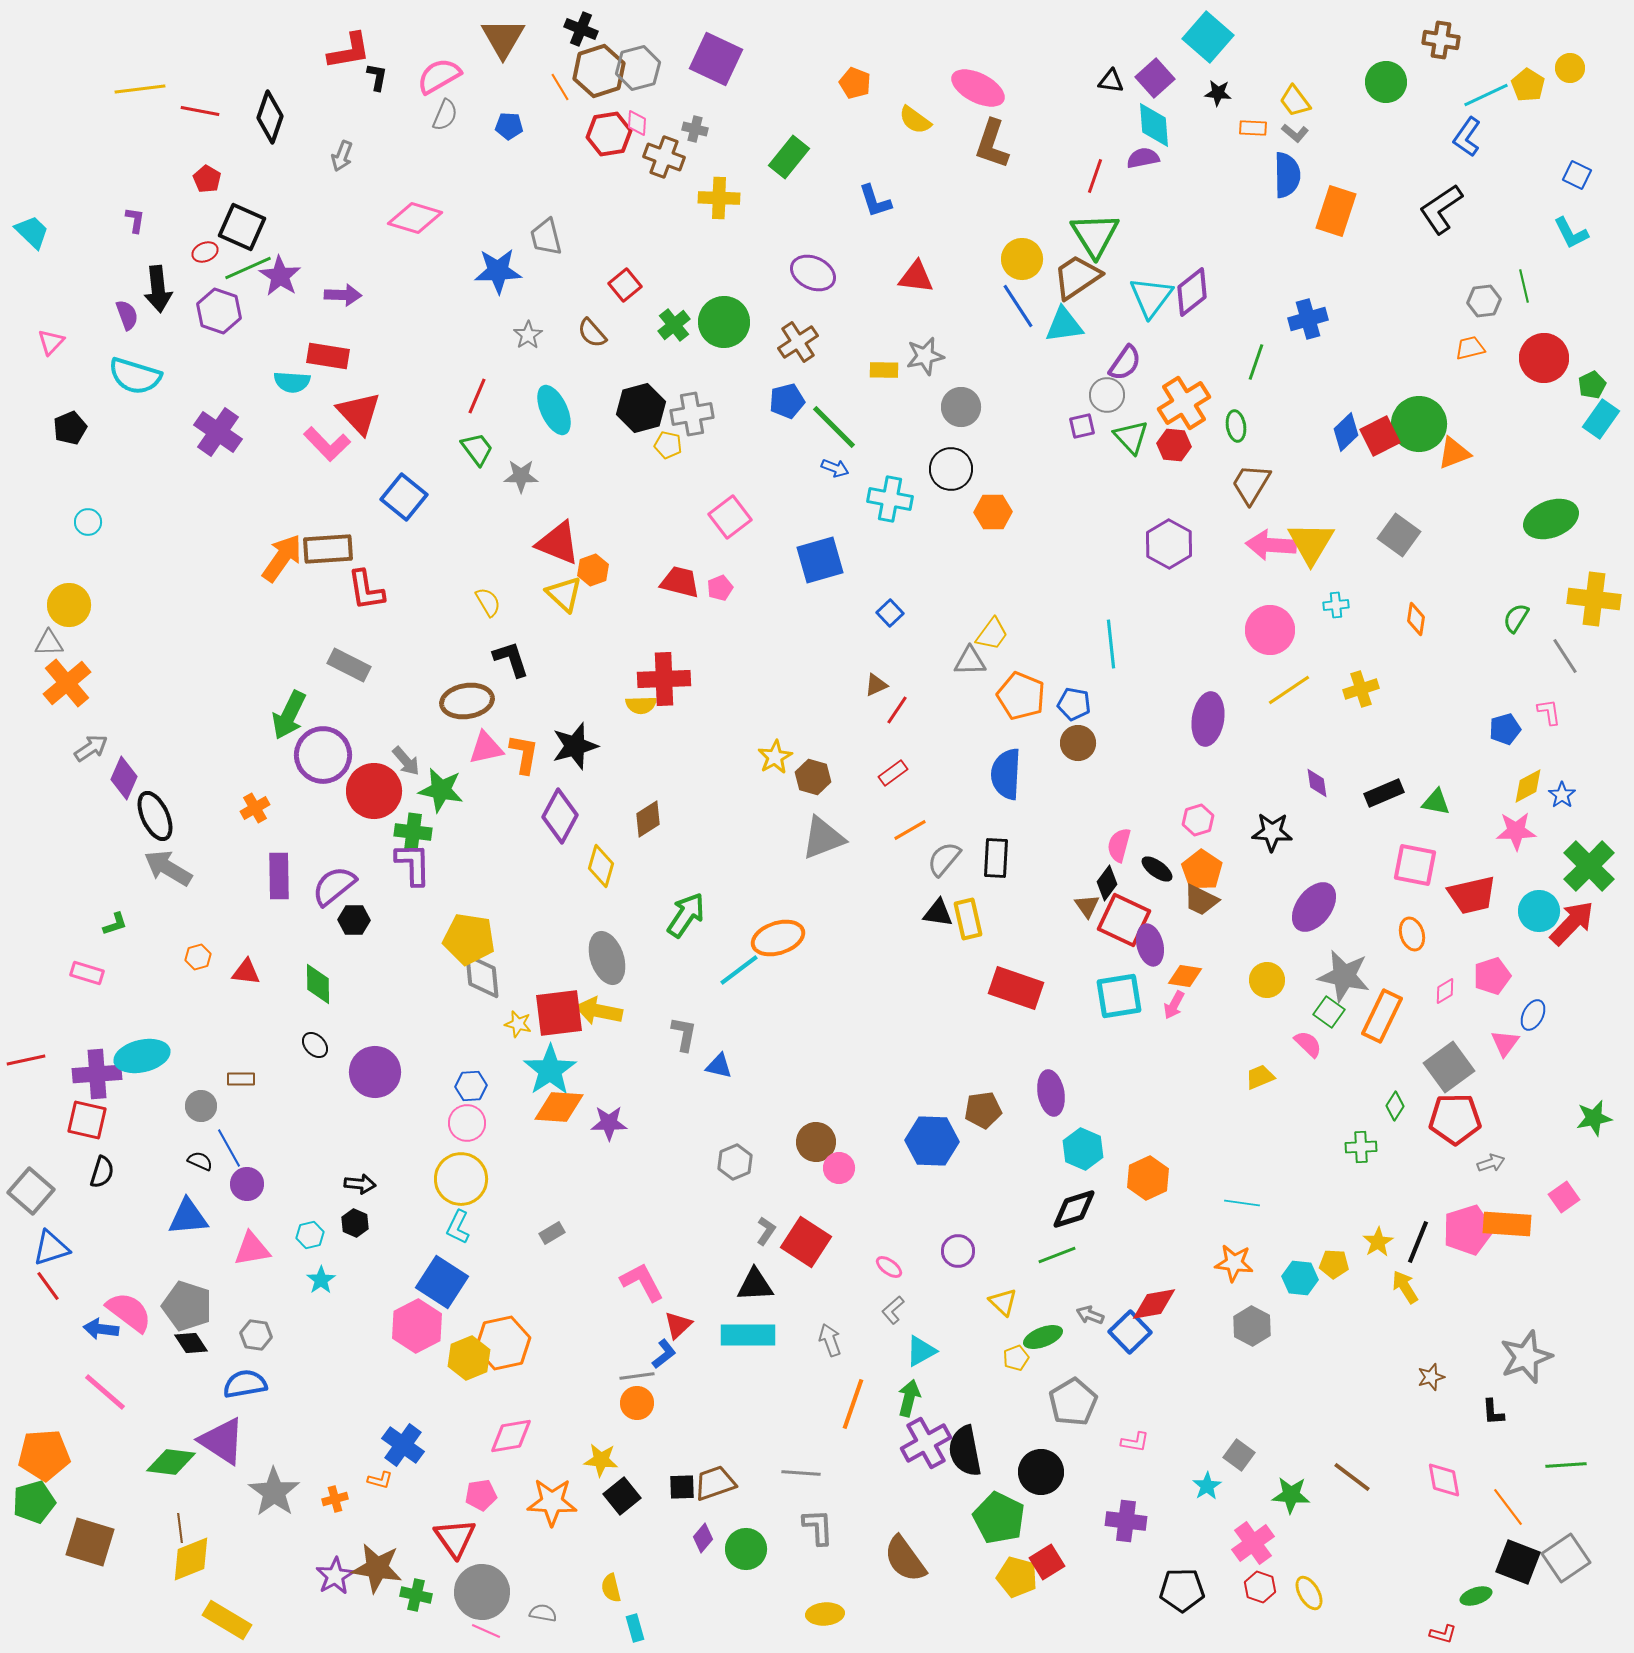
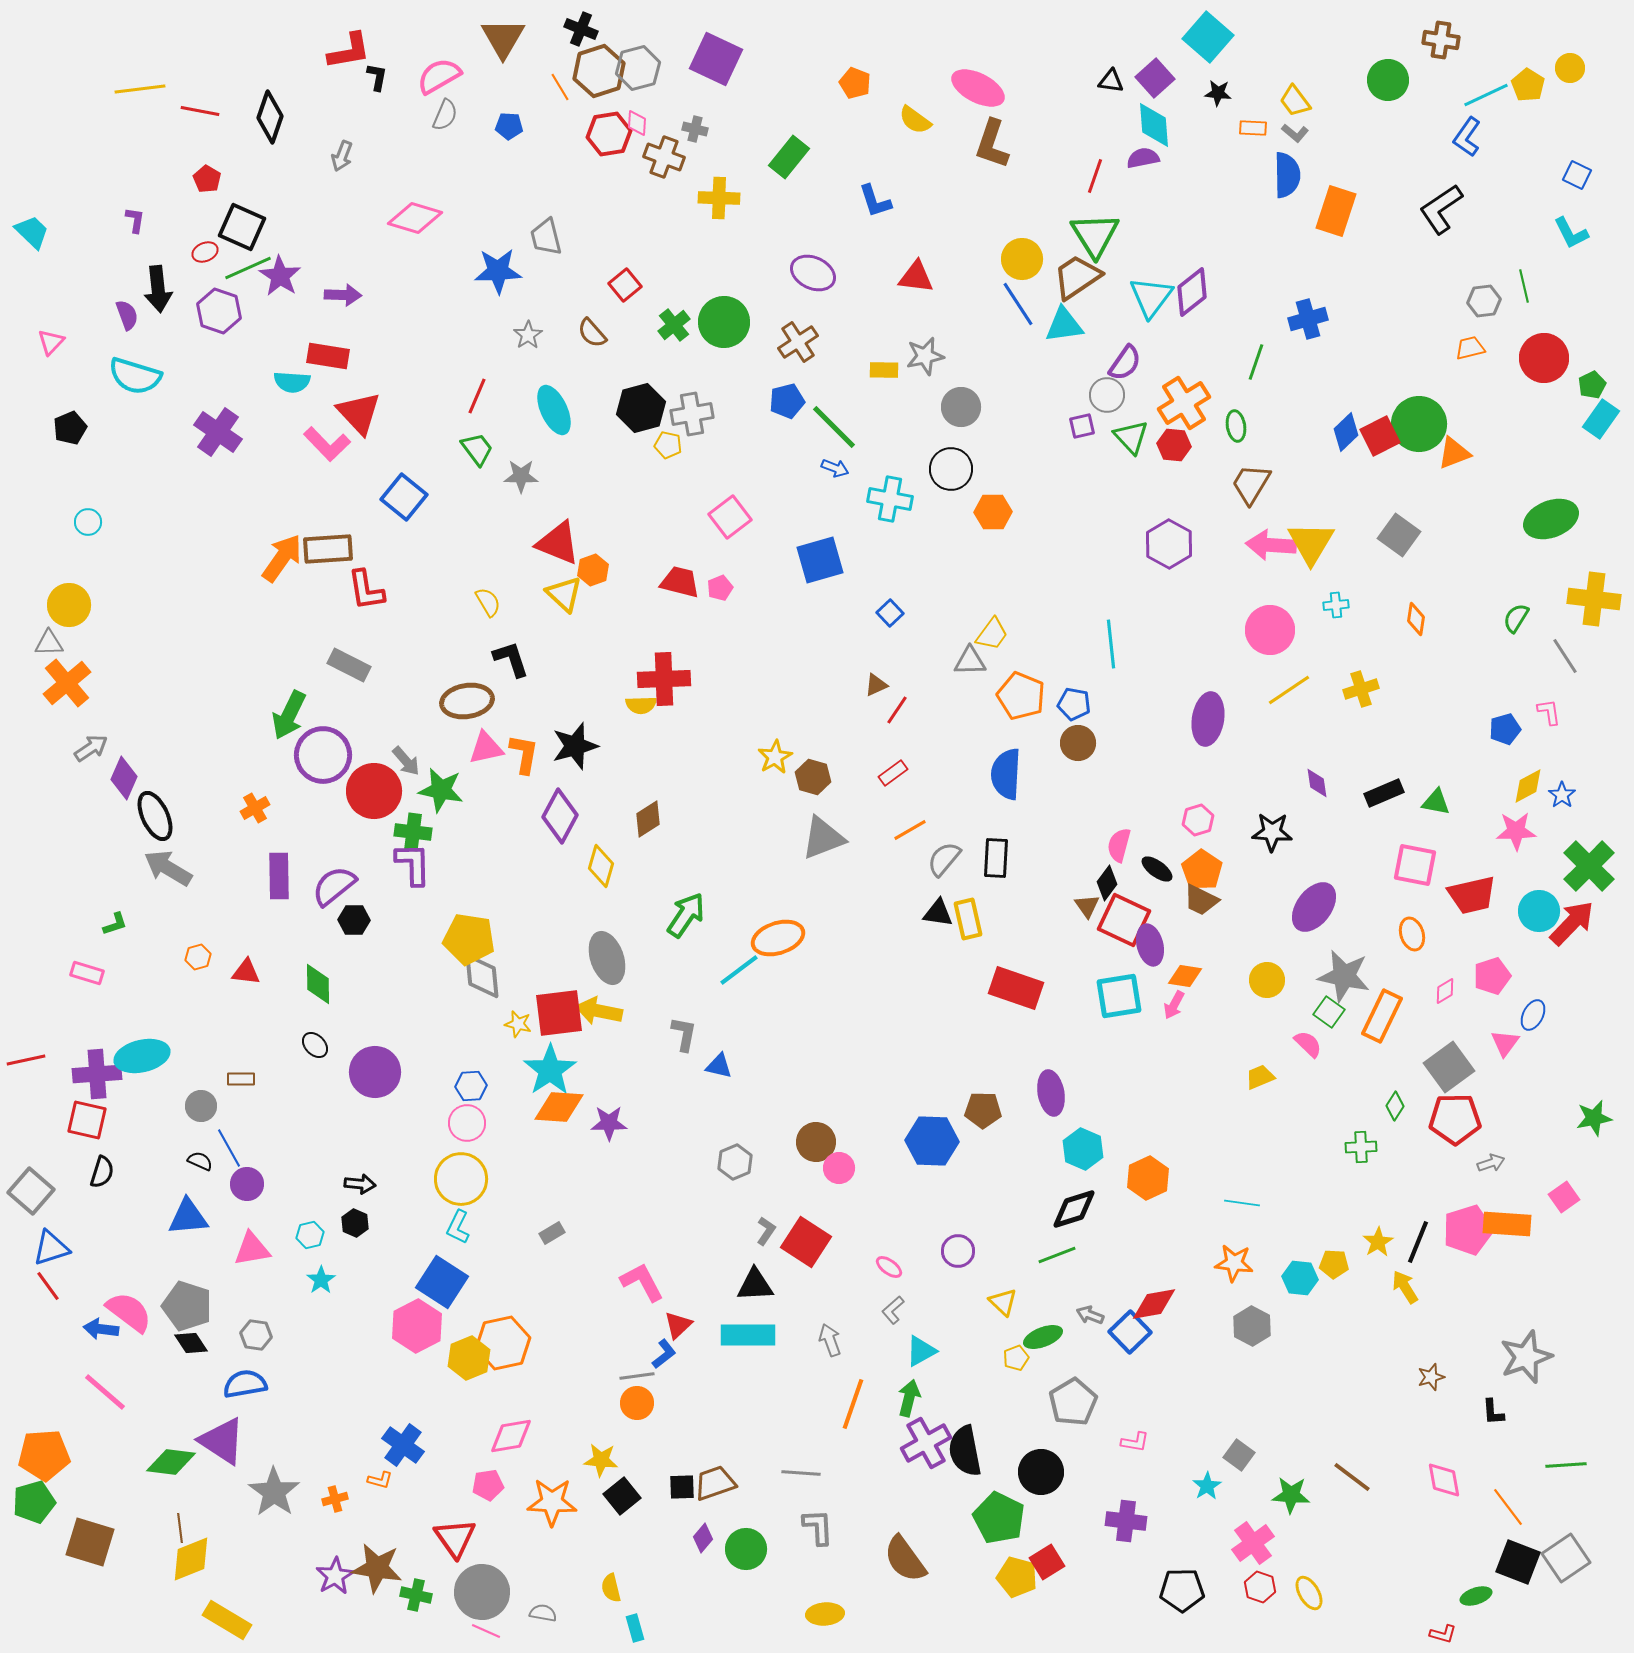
green circle at (1386, 82): moved 2 px right, 2 px up
blue line at (1018, 306): moved 2 px up
brown pentagon at (983, 1110): rotated 9 degrees clockwise
pink pentagon at (481, 1495): moved 7 px right, 10 px up
